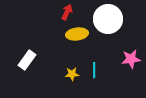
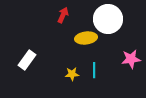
red arrow: moved 4 px left, 3 px down
yellow ellipse: moved 9 px right, 4 px down
